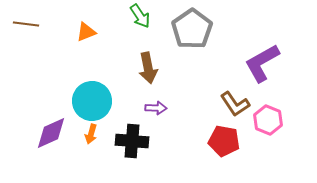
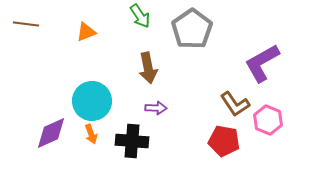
orange arrow: rotated 36 degrees counterclockwise
